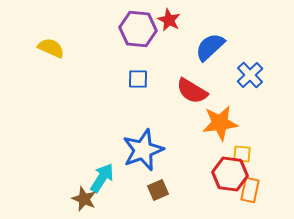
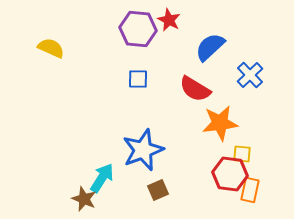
red semicircle: moved 3 px right, 2 px up
